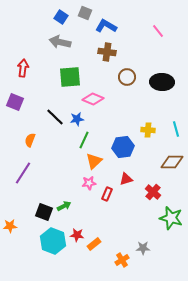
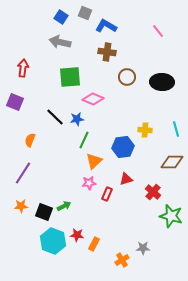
yellow cross: moved 3 px left
green star: moved 2 px up
orange star: moved 11 px right, 20 px up
orange rectangle: rotated 24 degrees counterclockwise
